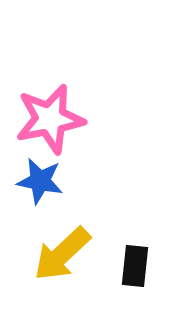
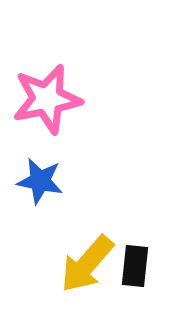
pink star: moved 3 px left, 20 px up
yellow arrow: moved 25 px right, 10 px down; rotated 6 degrees counterclockwise
